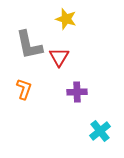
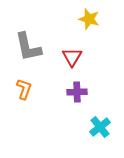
yellow star: moved 23 px right
gray L-shape: moved 1 px left, 2 px down
red triangle: moved 13 px right
cyan cross: moved 4 px up
